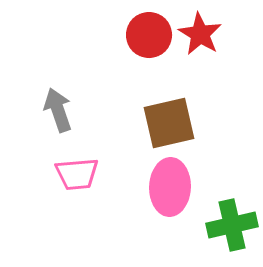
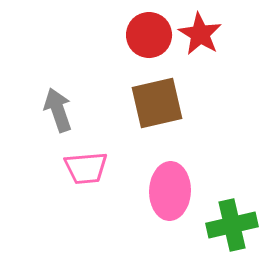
brown square: moved 12 px left, 20 px up
pink trapezoid: moved 9 px right, 6 px up
pink ellipse: moved 4 px down
